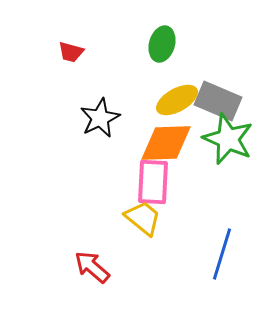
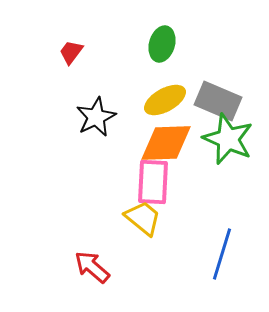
red trapezoid: rotated 112 degrees clockwise
yellow ellipse: moved 12 px left
black star: moved 4 px left, 1 px up
